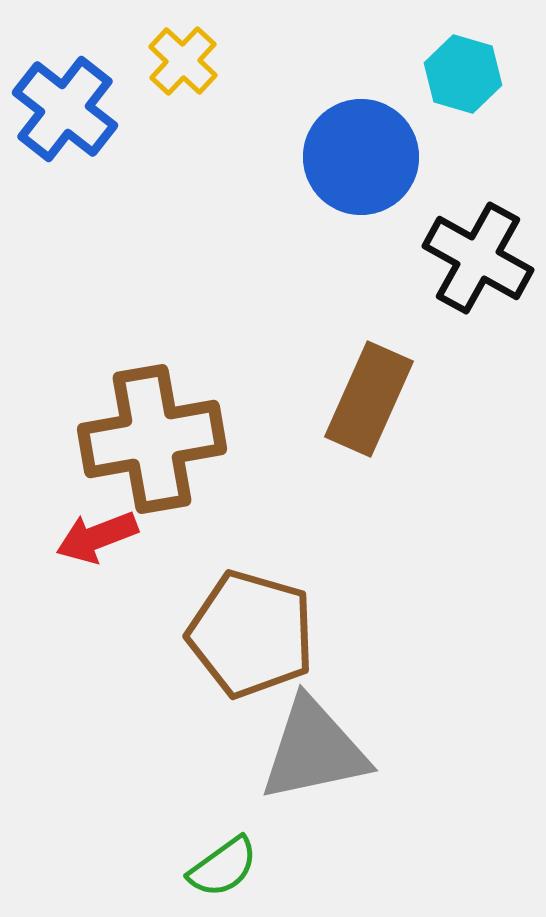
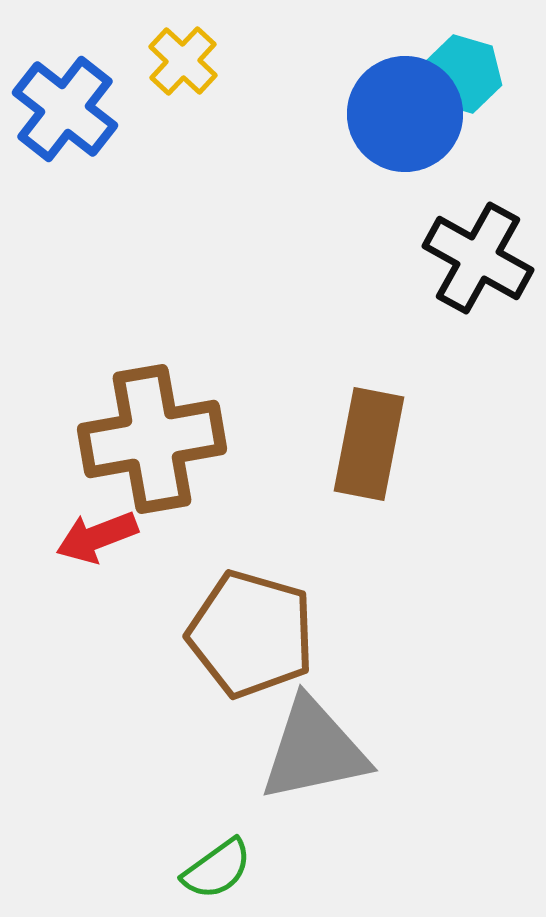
blue circle: moved 44 px right, 43 px up
brown rectangle: moved 45 px down; rotated 13 degrees counterclockwise
green semicircle: moved 6 px left, 2 px down
